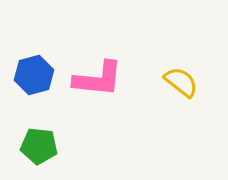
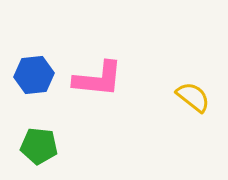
blue hexagon: rotated 9 degrees clockwise
yellow semicircle: moved 12 px right, 15 px down
